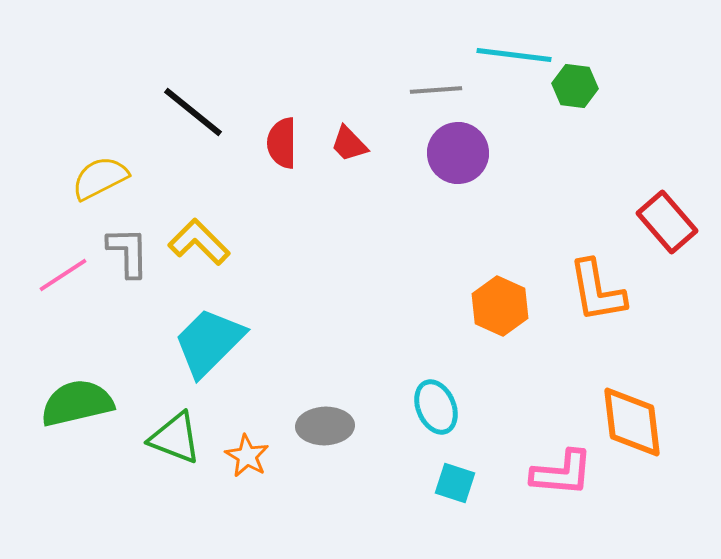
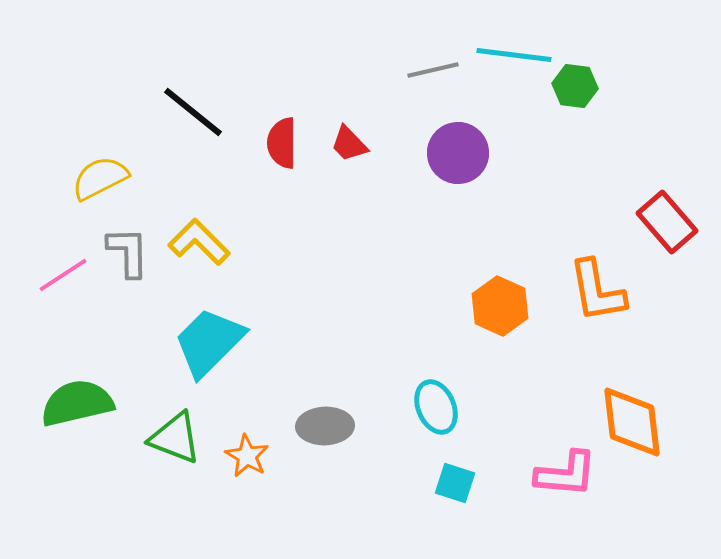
gray line: moved 3 px left, 20 px up; rotated 9 degrees counterclockwise
pink L-shape: moved 4 px right, 1 px down
